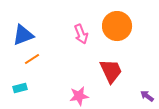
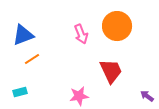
cyan rectangle: moved 4 px down
